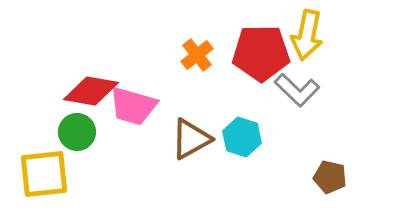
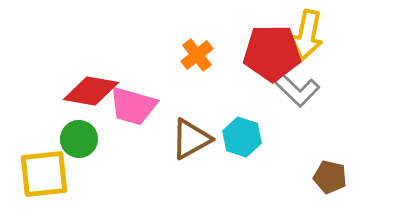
red pentagon: moved 11 px right
green circle: moved 2 px right, 7 px down
